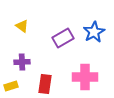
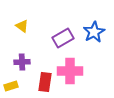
pink cross: moved 15 px left, 6 px up
red rectangle: moved 2 px up
